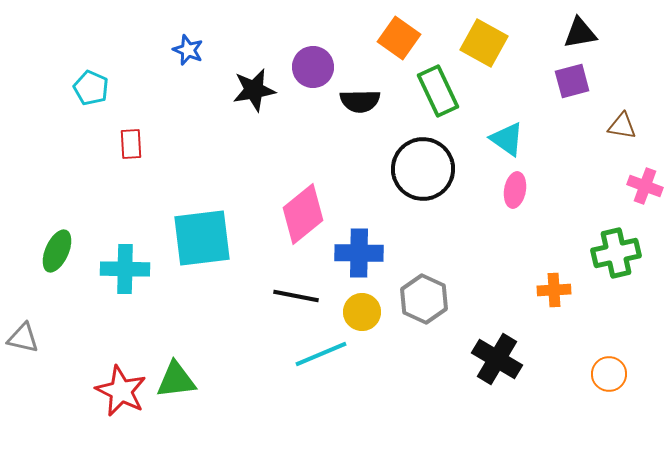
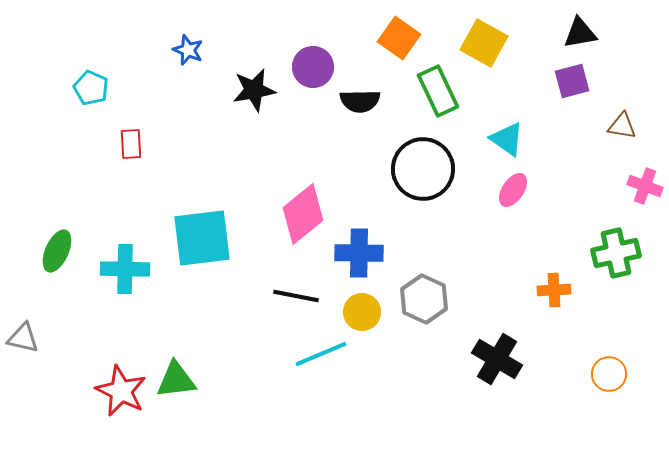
pink ellipse: moved 2 px left; rotated 24 degrees clockwise
